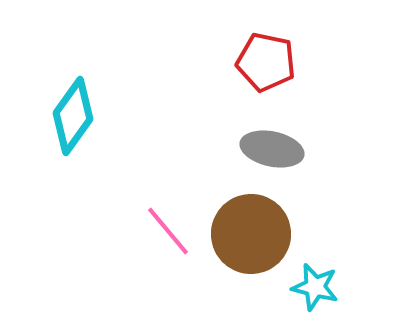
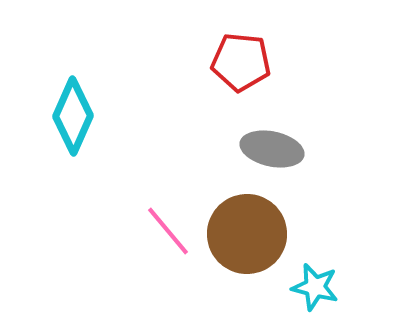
red pentagon: moved 25 px left; rotated 6 degrees counterclockwise
cyan diamond: rotated 12 degrees counterclockwise
brown circle: moved 4 px left
